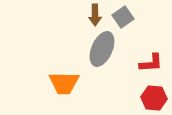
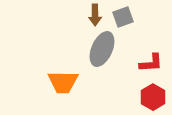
gray square: rotated 15 degrees clockwise
orange trapezoid: moved 1 px left, 1 px up
red hexagon: moved 1 px left, 1 px up; rotated 25 degrees clockwise
